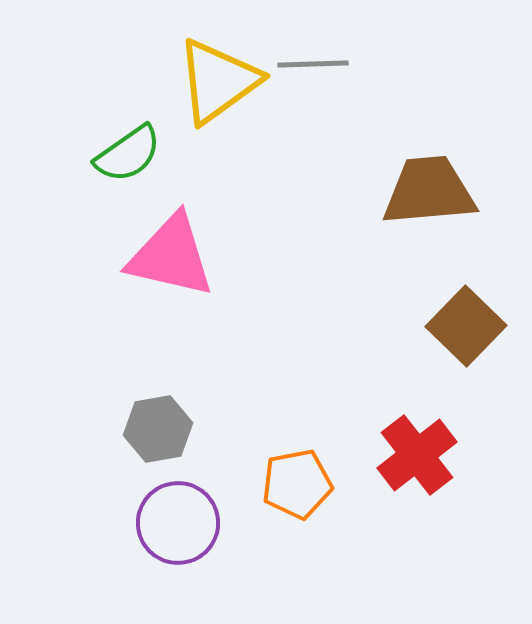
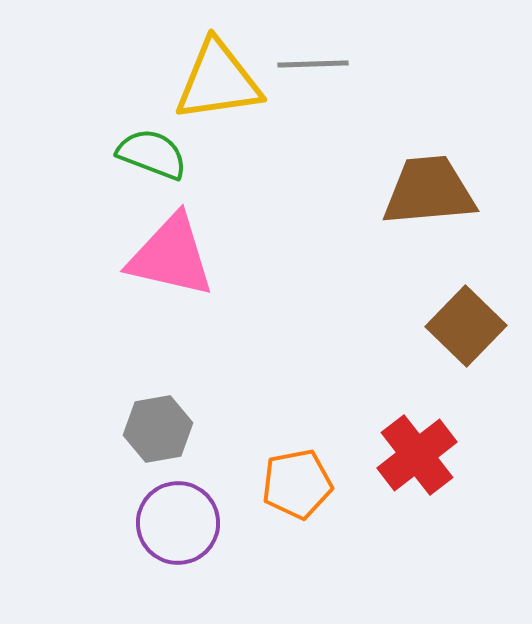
yellow triangle: rotated 28 degrees clockwise
green semicircle: moved 24 px right; rotated 124 degrees counterclockwise
